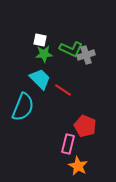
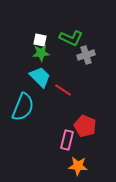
green L-shape: moved 11 px up
green star: moved 3 px left, 1 px up
cyan trapezoid: moved 2 px up
pink rectangle: moved 1 px left, 4 px up
orange star: rotated 24 degrees counterclockwise
